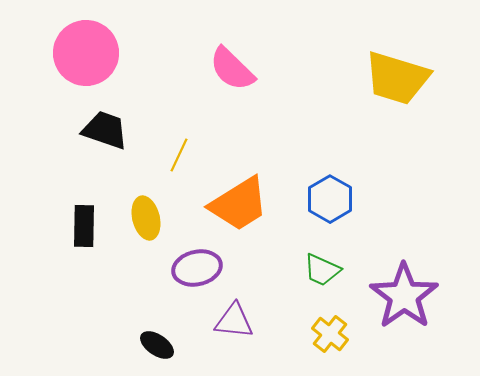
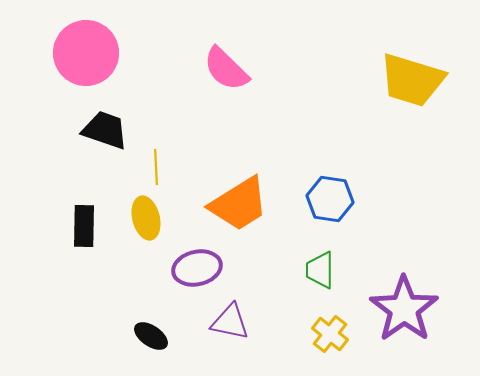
pink semicircle: moved 6 px left
yellow trapezoid: moved 15 px right, 2 px down
yellow line: moved 23 px left, 12 px down; rotated 28 degrees counterclockwise
blue hexagon: rotated 21 degrees counterclockwise
green trapezoid: moved 2 px left; rotated 66 degrees clockwise
purple star: moved 13 px down
purple triangle: moved 4 px left, 1 px down; rotated 6 degrees clockwise
black ellipse: moved 6 px left, 9 px up
